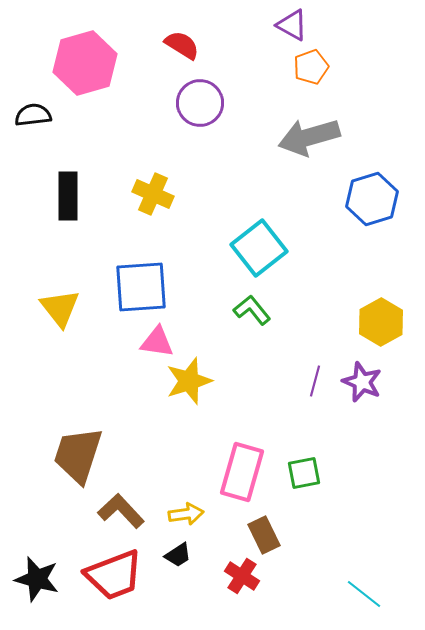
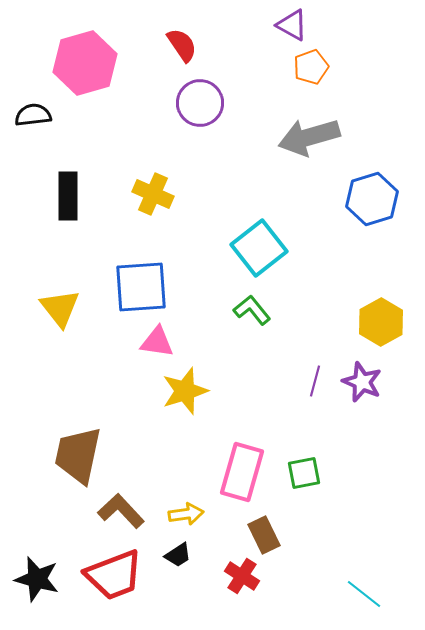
red semicircle: rotated 24 degrees clockwise
yellow star: moved 4 px left, 10 px down
brown trapezoid: rotated 6 degrees counterclockwise
